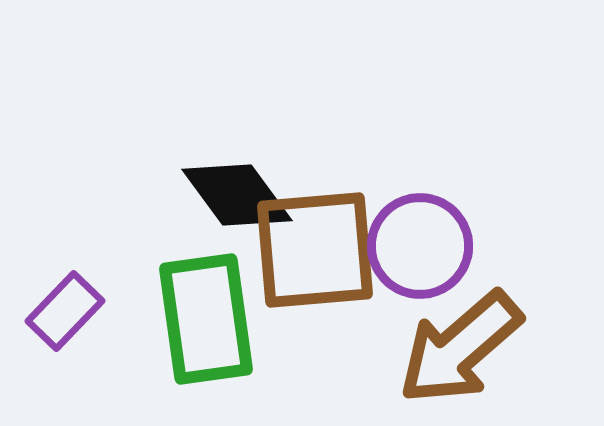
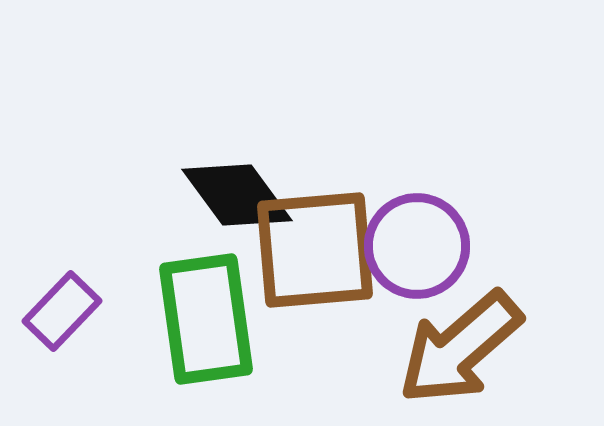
purple circle: moved 3 px left
purple rectangle: moved 3 px left
